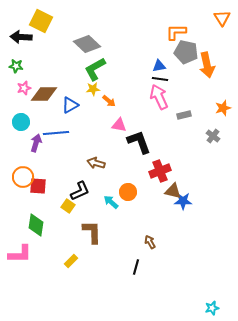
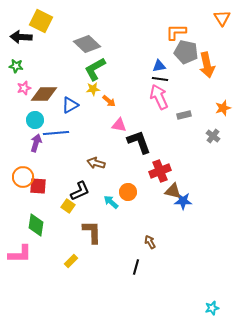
cyan circle at (21, 122): moved 14 px right, 2 px up
